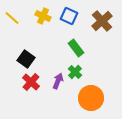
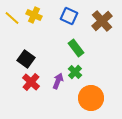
yellow cross: moved 9 px left, 1 px up
